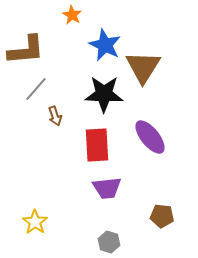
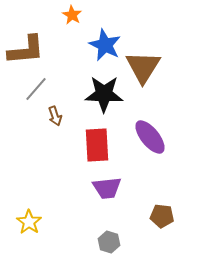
yellow star: moved 6 px left
